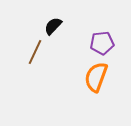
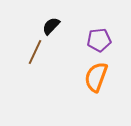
black semicircle: moved 2 px left
purple pentagon: moved 3 px left, 3 px up
